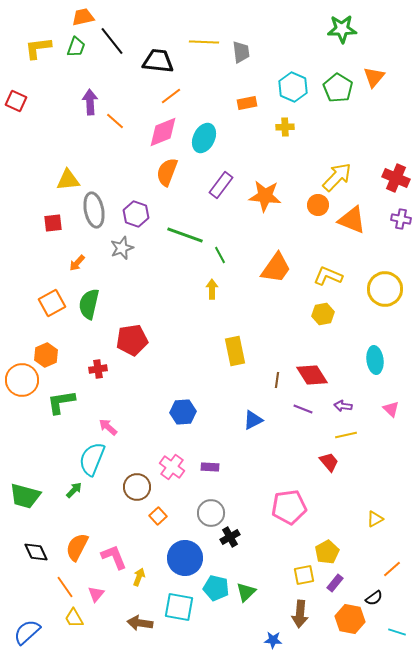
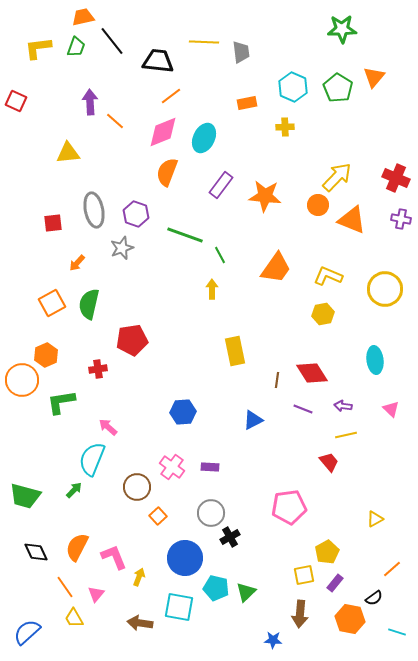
yellow triangle at (68, 180): moved 27 px up
red diamond at (312, 375): moved 2 px up
